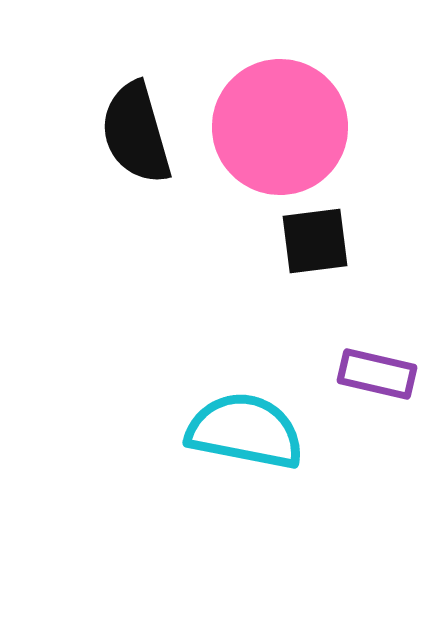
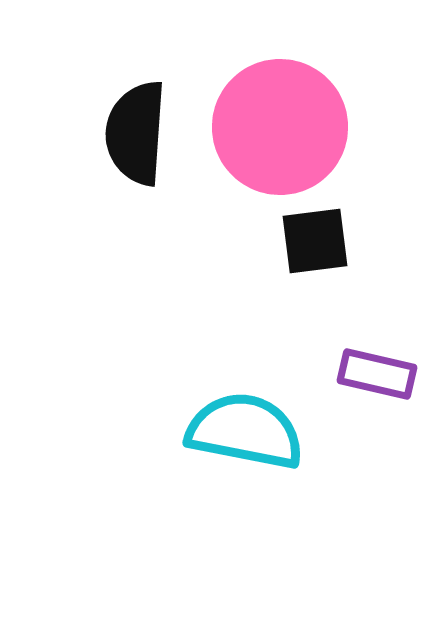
black semicircle: rotated 20 degrees clockwise
